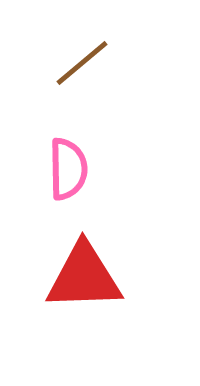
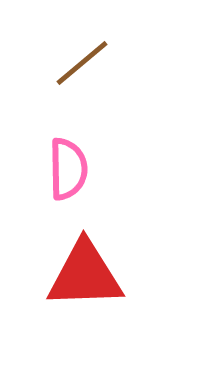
red triangle: moved 1 px right, 2 px up
